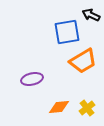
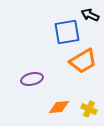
black arrow: moved 1 px left
yellow cross: moved 2 px right, 1 px down; rotated 28 degrees counterclockwise
